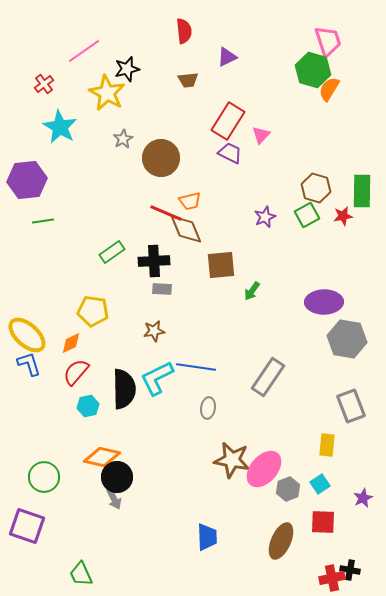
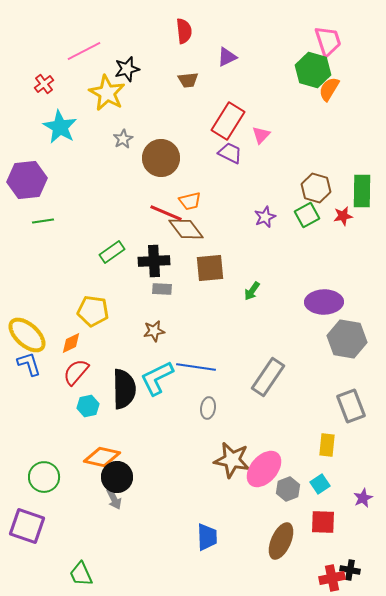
pink line at (84, 51): rotated 8 degrees clockwise
brown diamond at (186, 229): rotated 15 degrees counterclockwise
brown square at (221, 265): moved 11 px left, 3 px down
